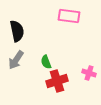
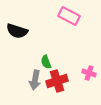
pink rectangle: rotated 20 degrees clockwise
black semicircle: rotated 120 degrees clockwise
gray arrow: moved 19 px right, 20 px down; rotated 24 degrees counterclockwise
